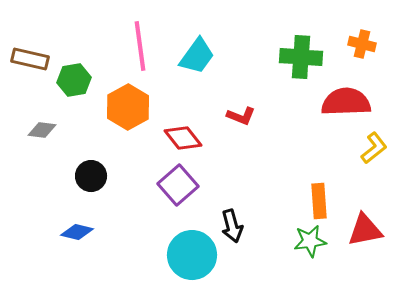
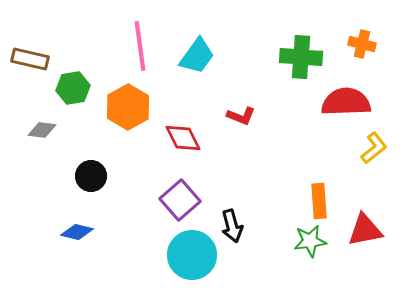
green hexagon: moved 1 px left, 8 px down
red diamond: rotated 12 degrees clockwise
purple square: moved 2 px right, 15 px down
